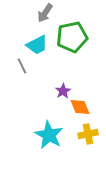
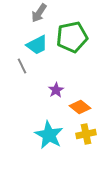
gray arrow: moved 6 px left
purple star: moved 7 px left, 1 px up
orange diamond: rotated 30 degrees counterclockwise
yellow cross: moved 2 px left
